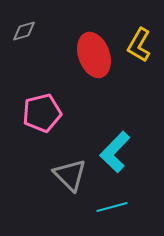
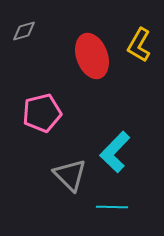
red ellipse: moved 2 px left, 1 px down
cyan line: rotated 16 degrees clockwise
